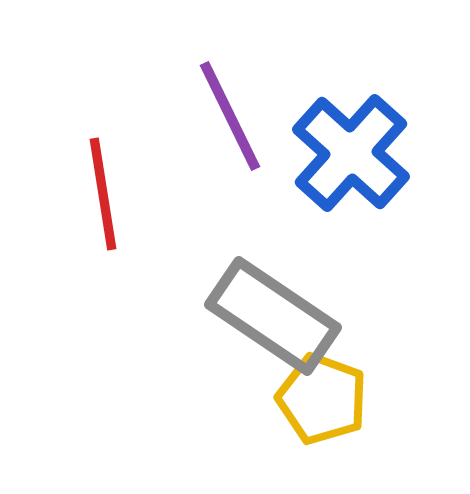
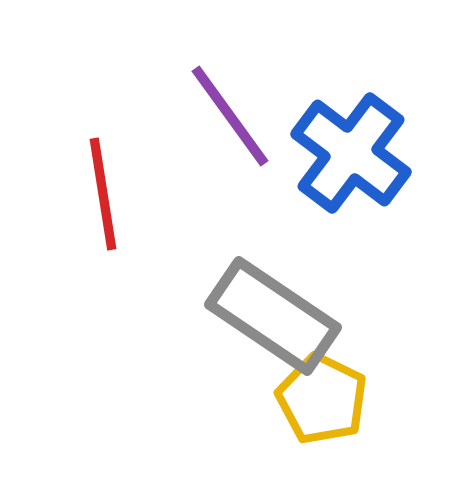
purple line: rotated 10 degrees counterclockwise
blue cross: rotated 5 degrees counterclockwise
yellow pentagon: rotated 6 degrees clockwise
